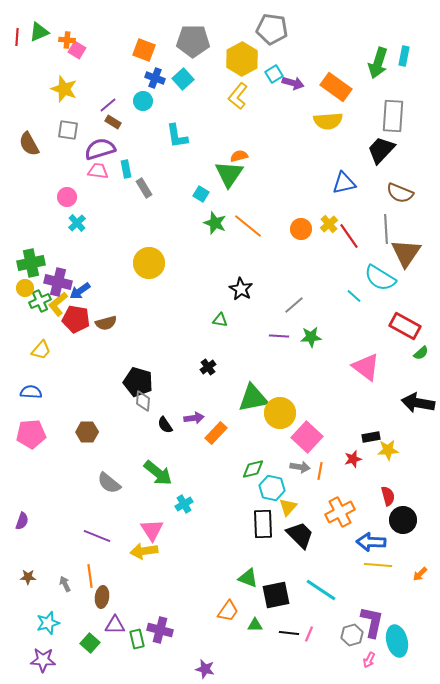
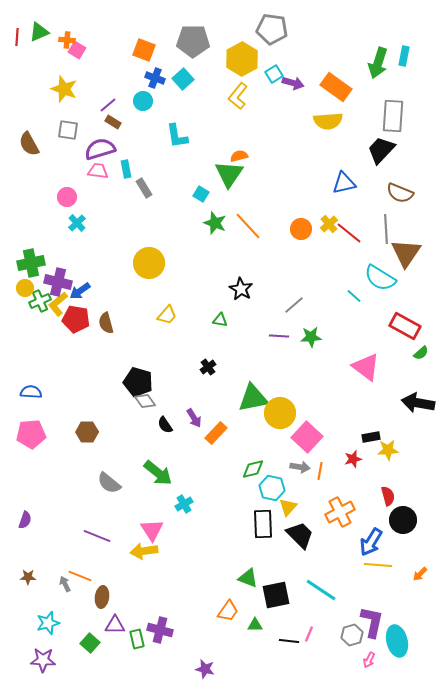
orange line at (248, 226): rotated 8 degrees clockwise
red line at (349, 236): moved 3 px up; rotated 16 degrees counterclockwise
brown semicircle at (106, 323): rotated 90 degrees clockwise
yellow trapezoid at (41, 350): moved 126 px right, 35 px up
gray diamond at (143, 401): moved 2 px right; rotated 40 degrees counterclockwise
purple arrow at (194, 418): rotated 66 degrees clockwise
purple semicircle at (22, 521): moved 3 px right, 1 px up
blue arrow at (371, 542): rotated 60 degrees counterclockwise
orange line at (90, 576): moved 10 px left; rotated 60 degrees counterclockwise
black line at (289, 633): moved 8 px down
